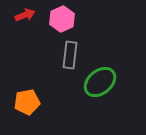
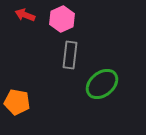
red arrow: rotated 138 degrees counterclockwise
green ellipse: moved 2 px right, 2 px down
orange pentagon: moved 10 px left; rotated 20 degrees clockwise
